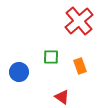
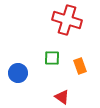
red cross: moved 12 px left, 1 px up; rotated 32 degrees counterclockwise
green square: moved 1 px right, 1 px down
blue circle: moved 1 px left, 1 px down
